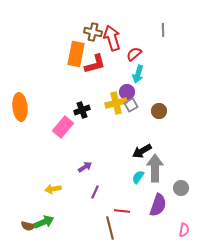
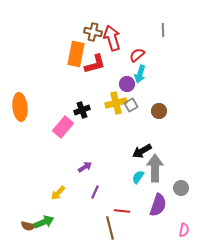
red semicircle: moved 3 px right, 1 px down
cyan arrow: moved 2 px right
purple circle: moved 8 px up
yellow arrow: moved 5 px right, 4 px down; rotated 35 degrees counterclockwise
